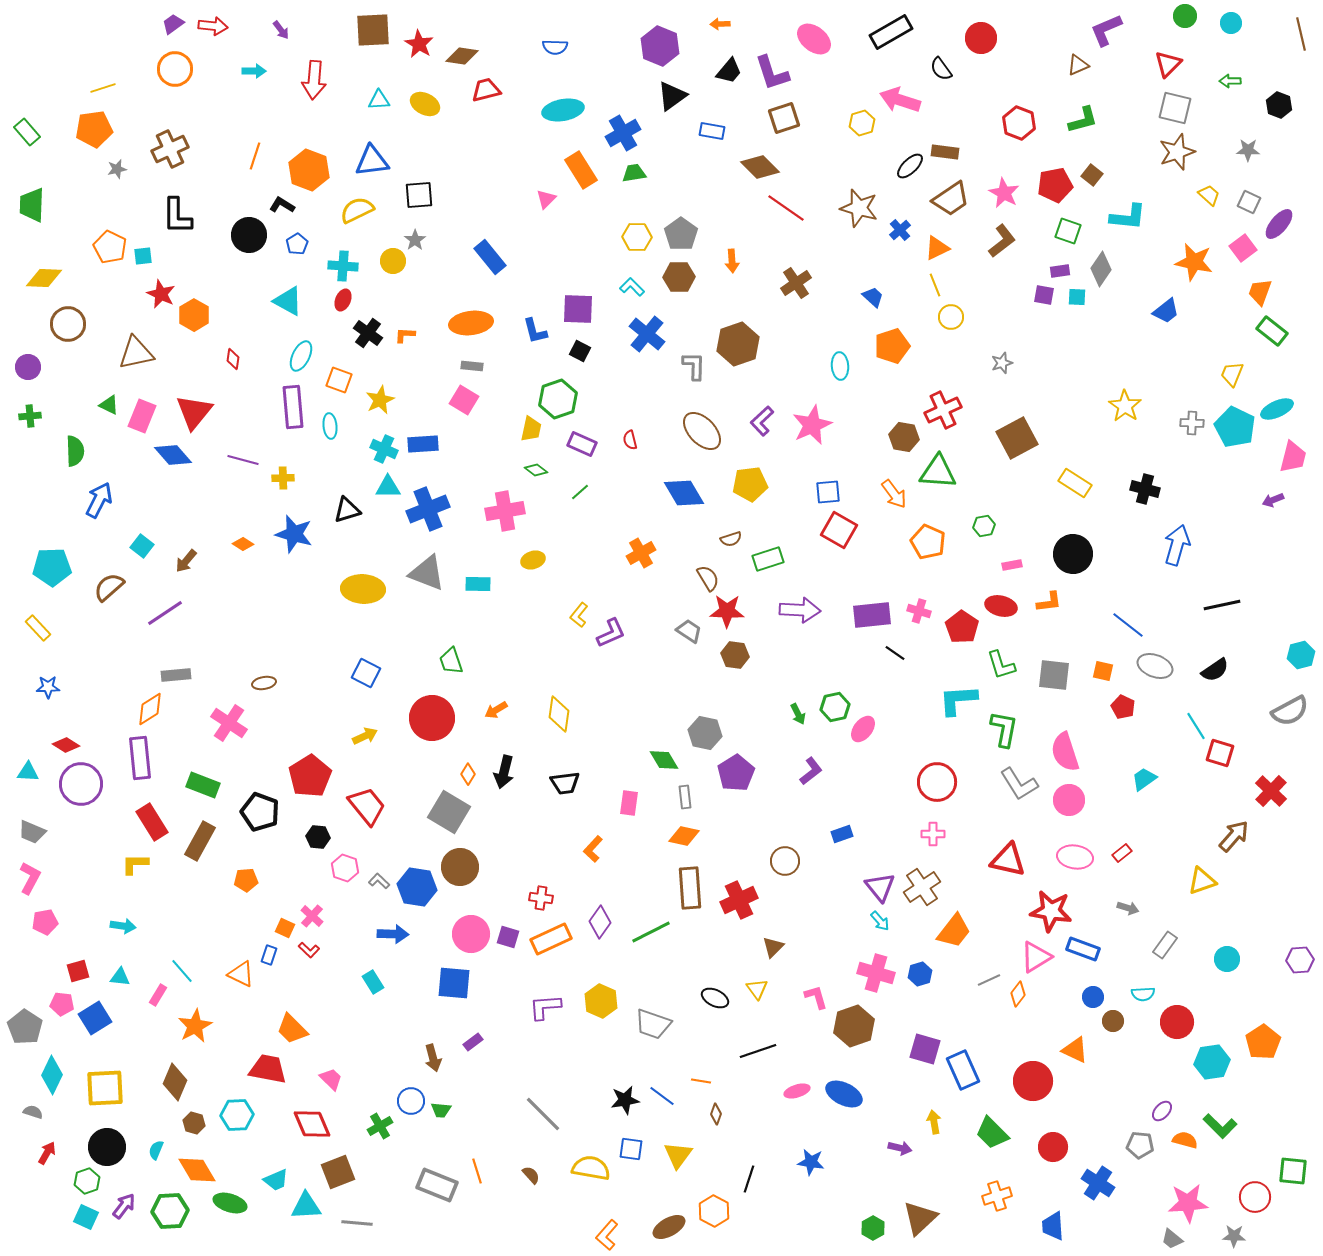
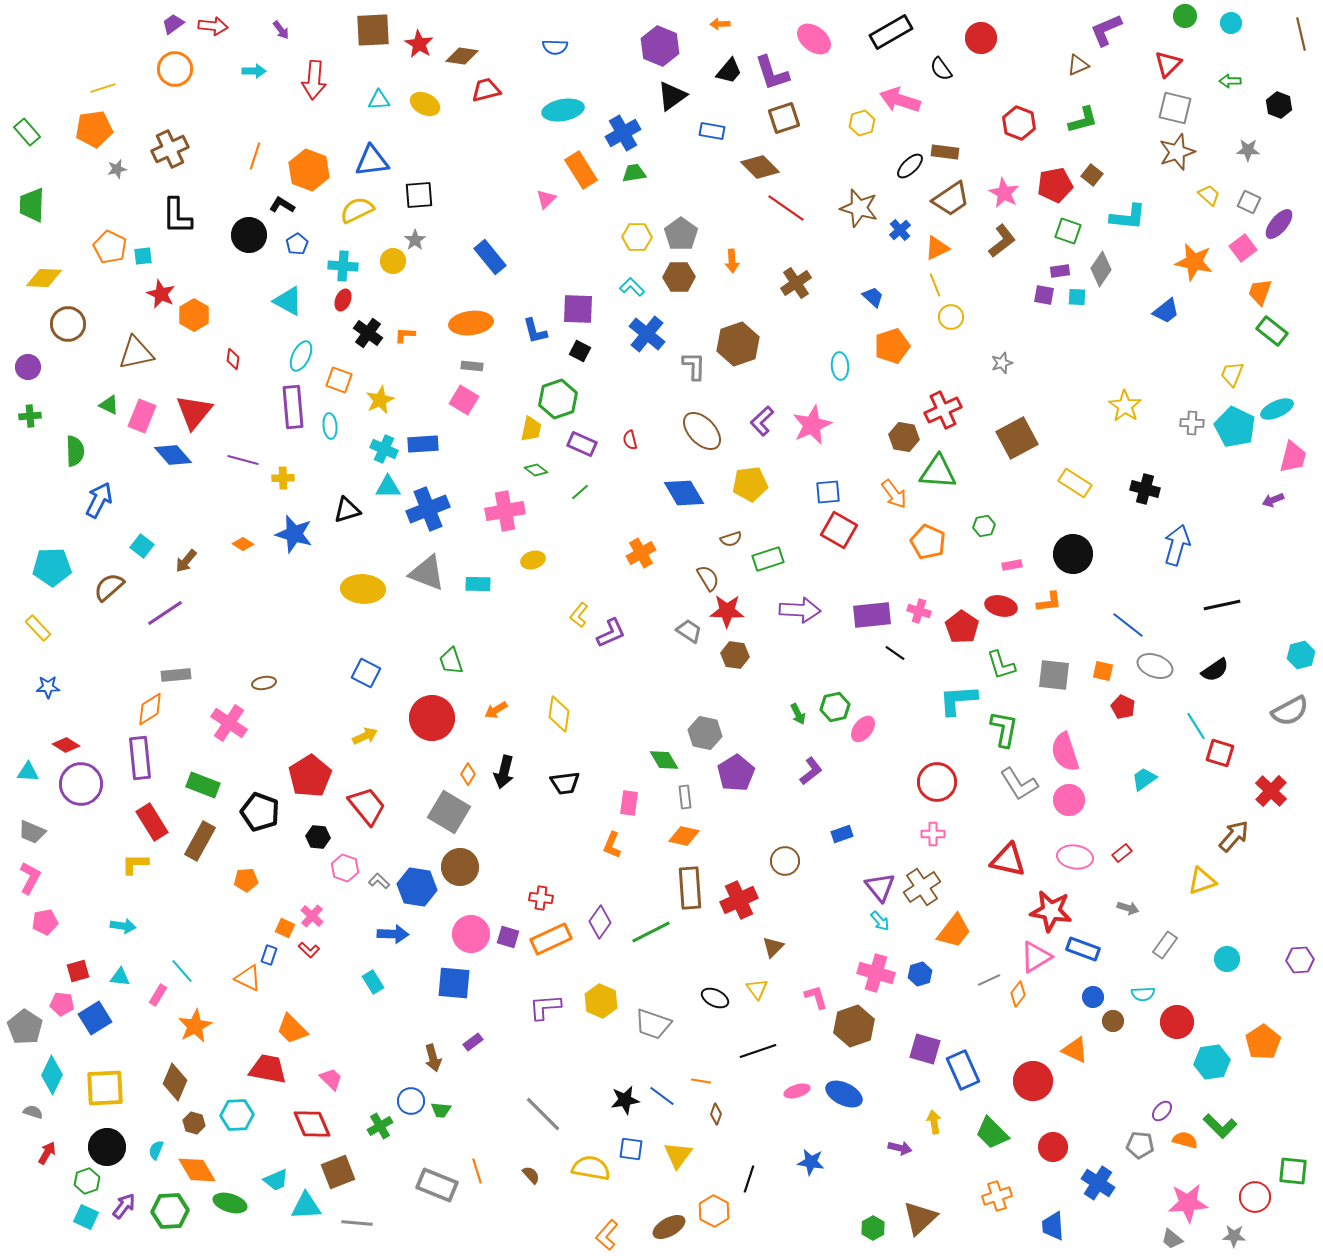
orange L-shape at (593, 849): moved 19 px right, 4 px up; rotated 20 degrees counterclockwise
orange triangle at (241, 974): moved 7 px right, 4 px down
